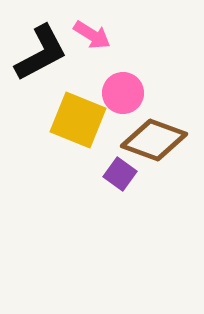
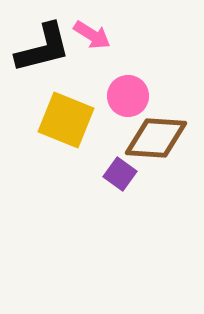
black L-shape: moved 2 px right, 5 px up; rotated 14 degrees clockwise
pink circle: moved 5 px right, 3 px down
yellow square: moved 12 px left
brown diamond: moved 2 px right, 2 px up; rotated 16 degrees counterclockwise
